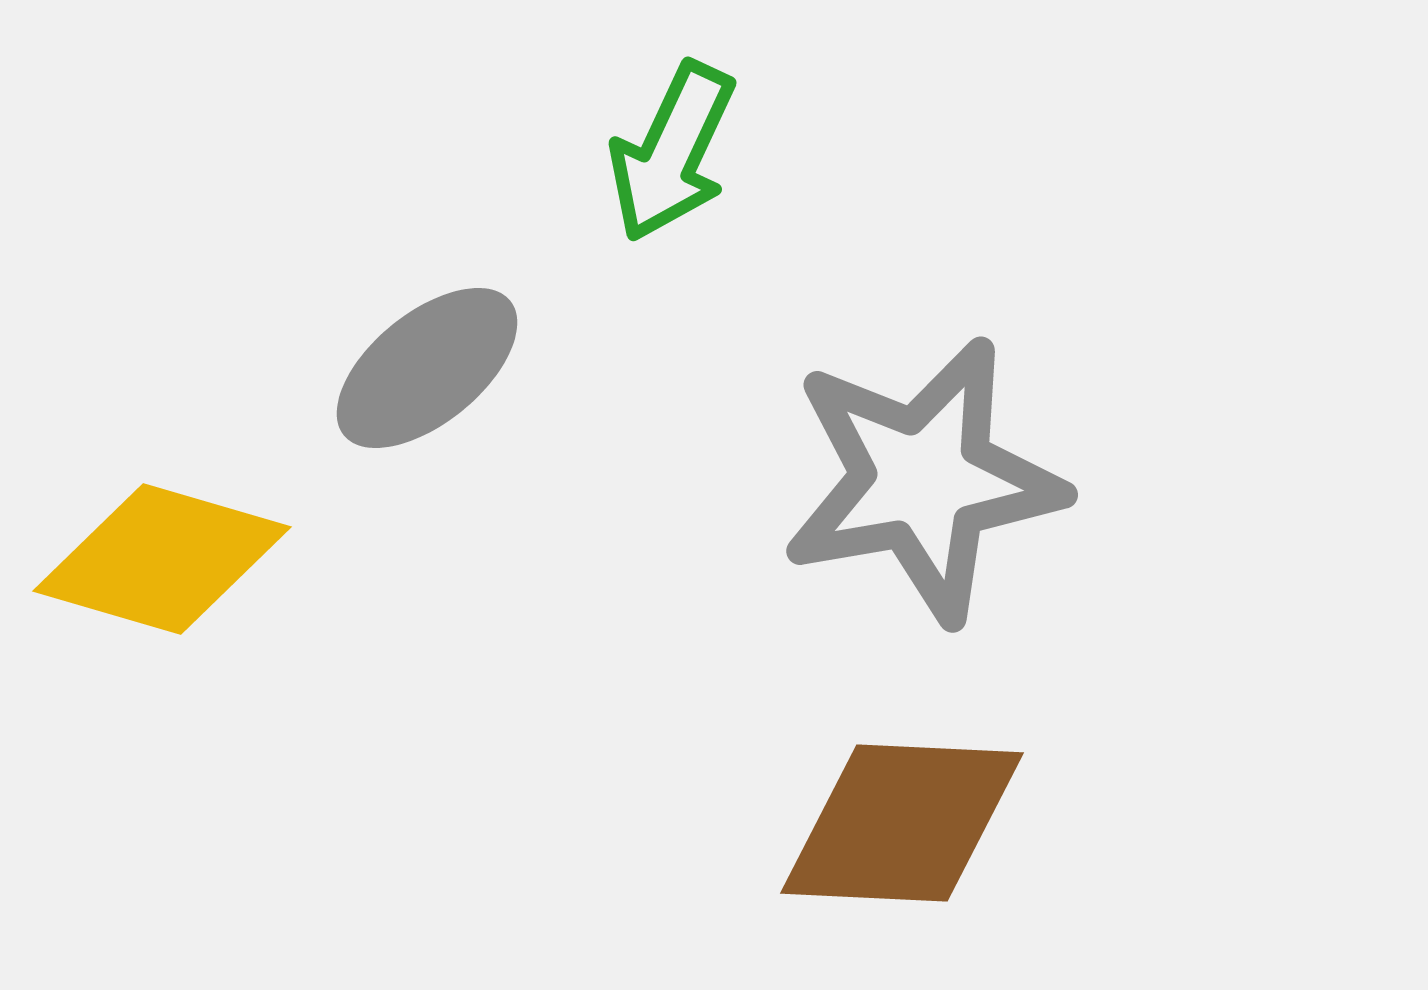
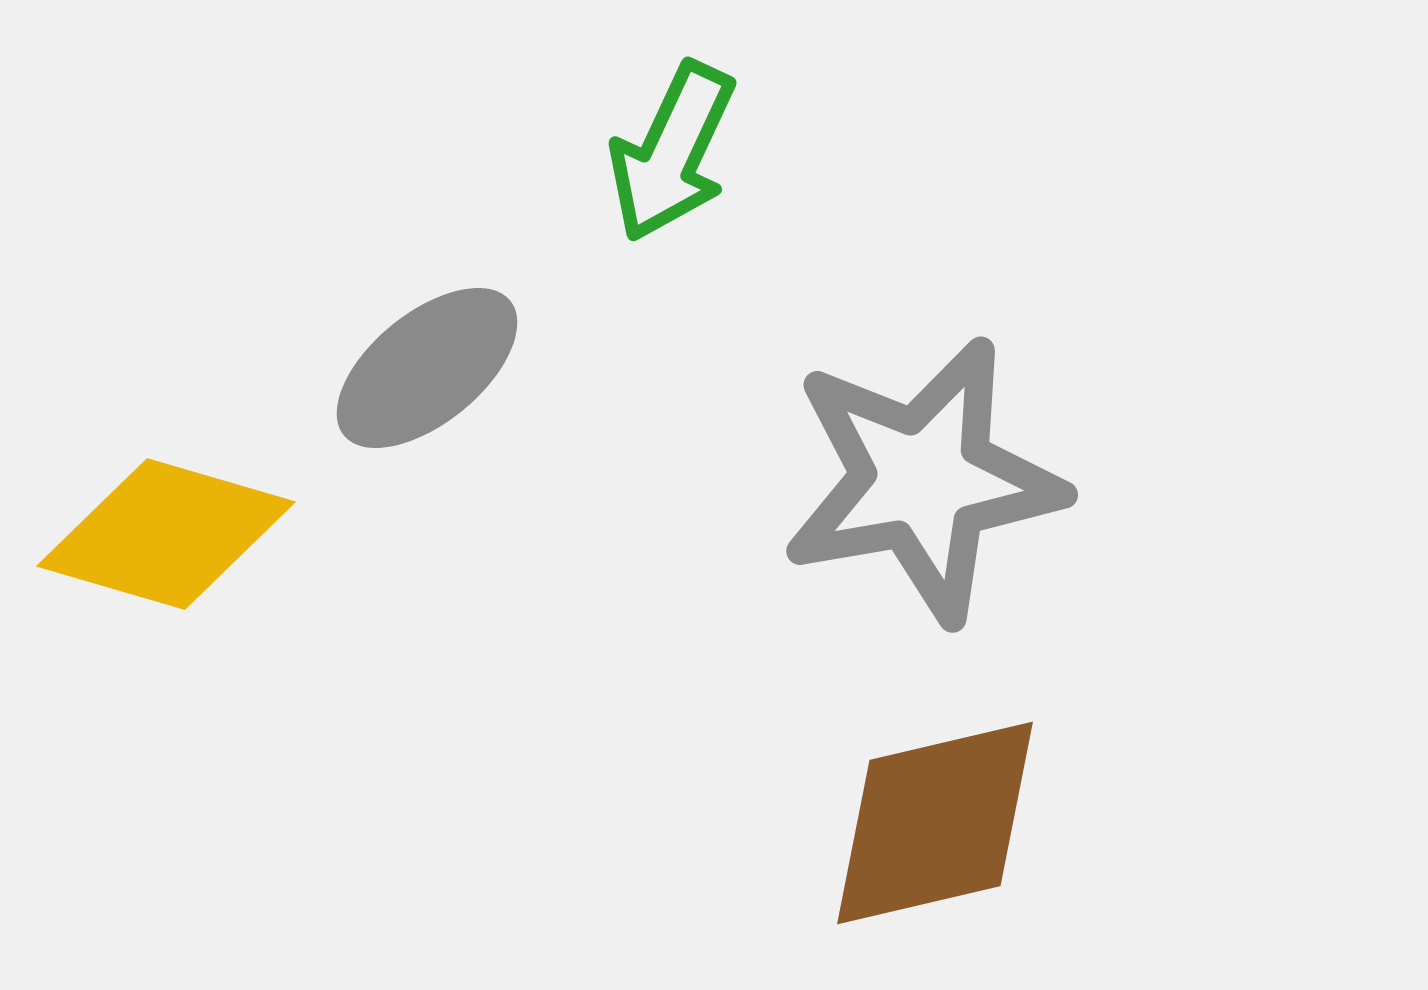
yellow diamond: moved 4 px right, 25 px up
brown diamond: moved 33 px right; rotated 16 degrees counterclockwise
